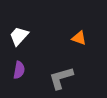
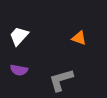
purple semicircle: rotated 90 degrees clockwise
gray L-shape: moved 2 px down
